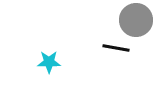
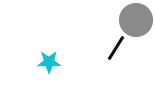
black line: rotated 68 degrees counterclockwise
